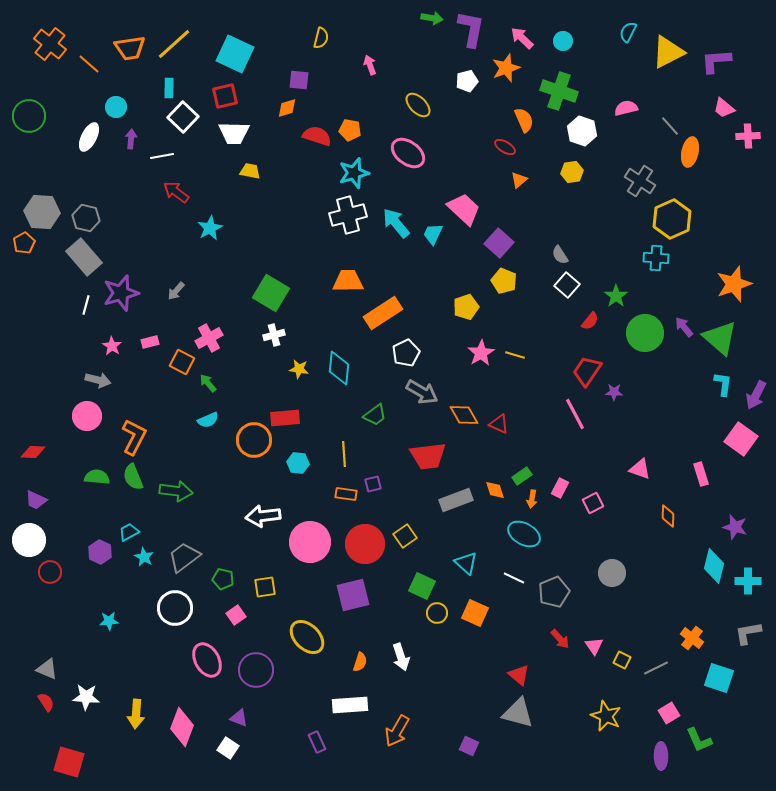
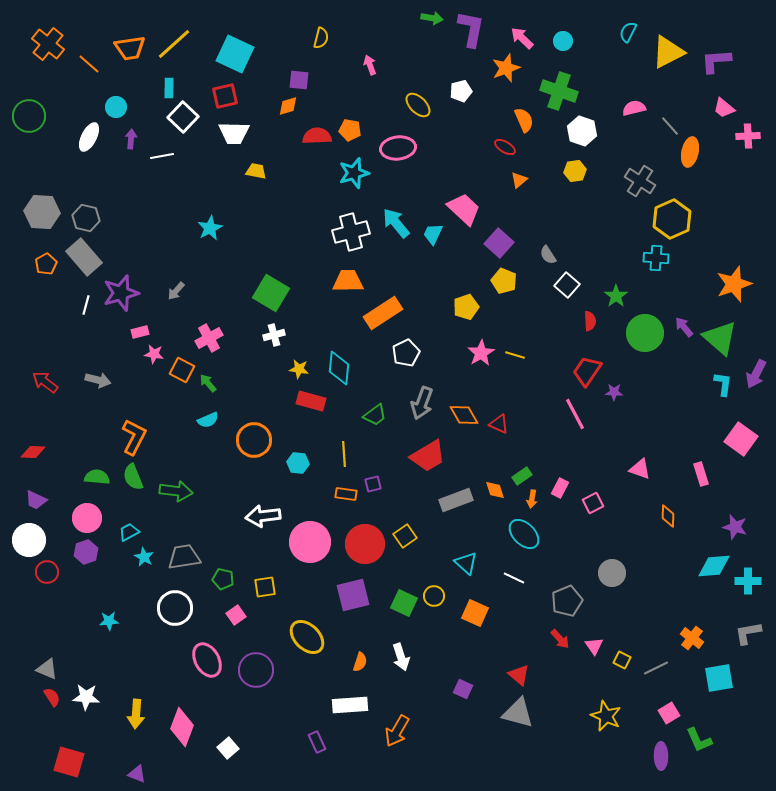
orange cross at (50, 44): moved 2 px left
white pentagon at (467, 81): moved 6 px left, 10 px down
orange diamond at (287, 108): moved 1 px right, 2 px up
pink semicircle at (626, 108): moved 8 px right
red semicircle at (317, 136): rotated 20 degrees counterclockwise
pink ellipse at (408, 153): moved 10 px left, 5 px up; rotated 44 degrees counterclockwise
yellow trapezoid at (250, 171): moved 6 px right
yellow hexagon at (572, 172): moved 3 px right, 1 px up
red arrow at (176, 192): moved 131 px left, 190 px down
white cross at (348, 215): moved 3 px right, 17 px down
orange pentagon at (24, 243): moved 22 px right, 21 px down
gray semicircle at (560, 255): moved 12 px left
red semicircle at (590, 321): rotated 42 degrees counterclockwise
pink rectangle at (150, 342): moved 10 px left, 10 px up
pink star at (112, 346): moved 42 px right, 8 px down; rotated 24 degrees counterclockwise
orange square at (182, 362): moved 8 px down
gray arrow at (422, 392): moved 11 px down; rotated 80 degrees clockwise
purple arrow at (756, 395): moved 21 px up
pink circle at (87, 416): moved 102 px down
red rectangle at (285, 418): moved 26 px right, 17 px up; rotated 20 degrees clockwise
red trapezoid at (428, 456): rotated 24 degrees counterclockwise
cyan ellipse at (524, 534): rotated 16 degrees clockwise
purple hexagon at (100, 552): moved 14 px left; rotated 15 degrees clockwise
gray trapezoid at (184, 557): rotated 28 degrees clockwise
cyan diamond at (714, 566): rotated 72 degrees clockwise
red circle at (50, 572): moved 3 px left
green square at (422, 586): moved 18 px left, 17 px down
gray pentagon at (554, 592): moved 13 px right, 9 px down
yellow circle at (437, 613): moved 3 px left, 17 px up
cyan square at (719, 678): rotated 28 degrees counterclockwise
red semicircle at (46, 702): moved 6 px right, 5 px up
purple triangle at (239, 718): moved 102 px left, 56 px down
purple square at (469, 746): moved 6 px left, 57 px up
white square at (228, 748): rotated 15 degrees clockwise
